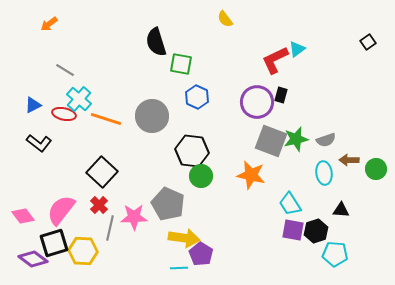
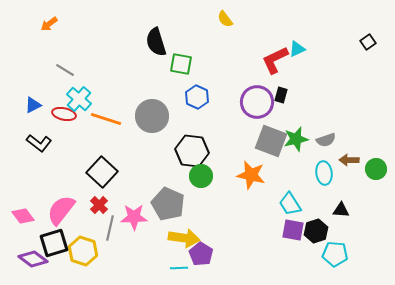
cyan triangle at (297, 49): rotated 12 degrees clockwise
yellow hexagon at (83, 251): rotated 16 degrees clockwise
